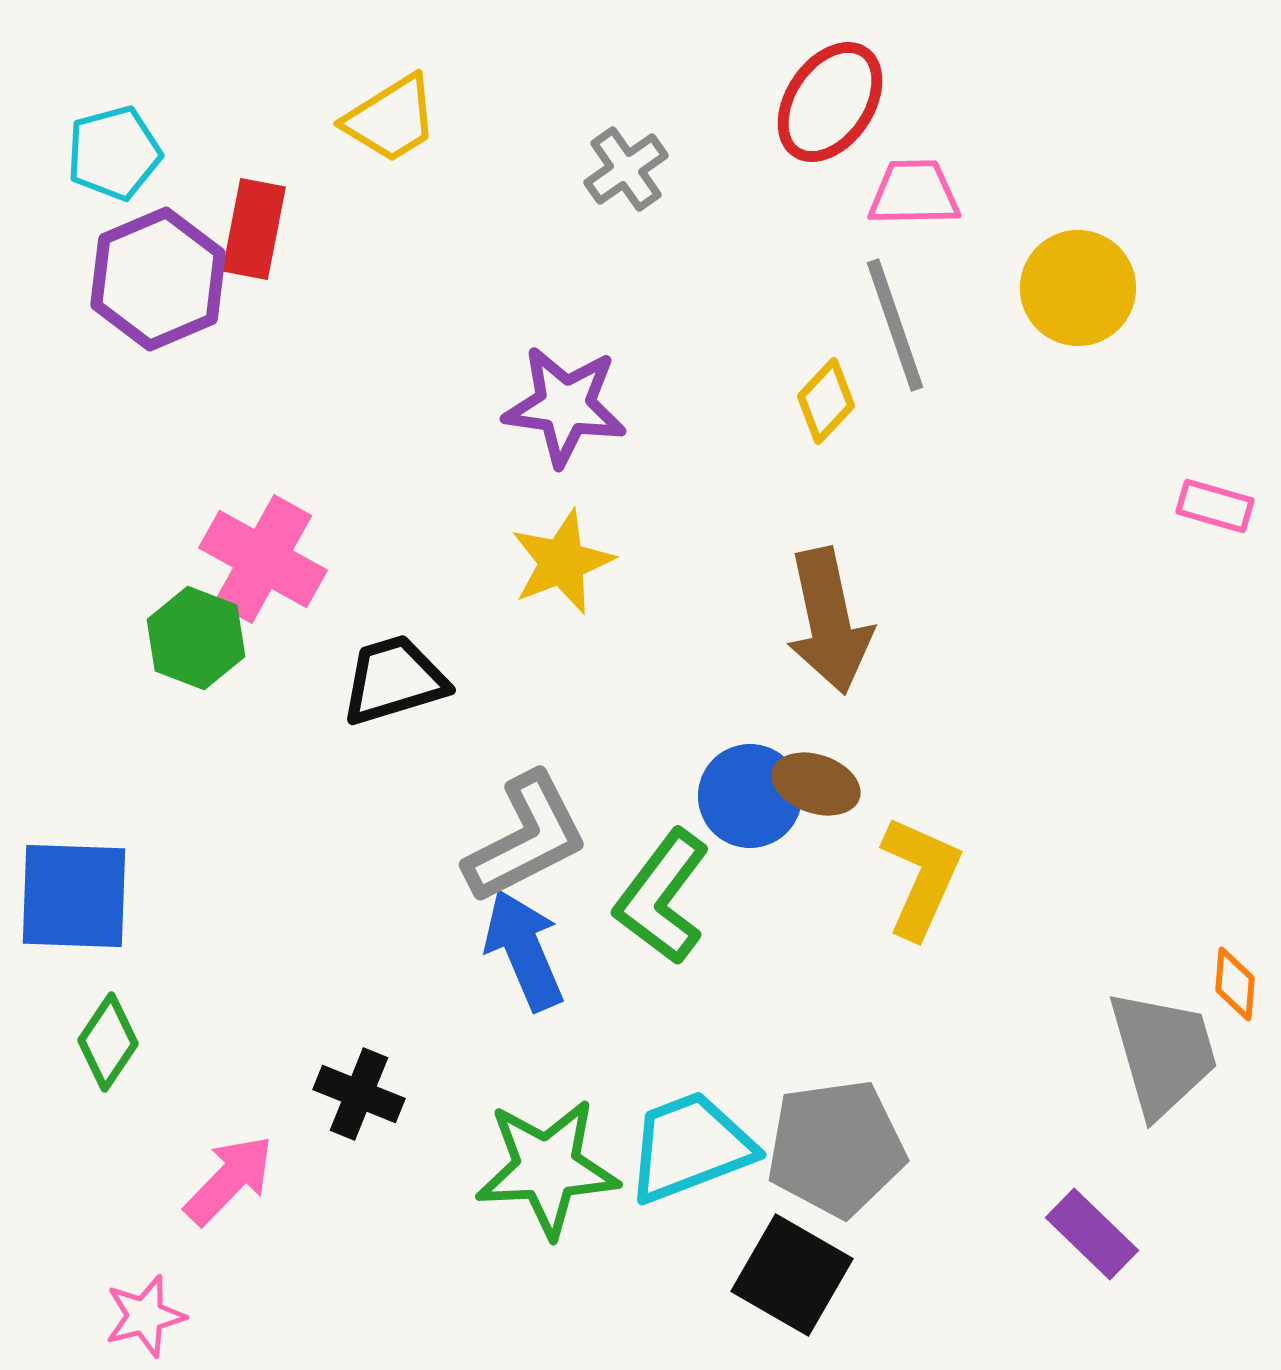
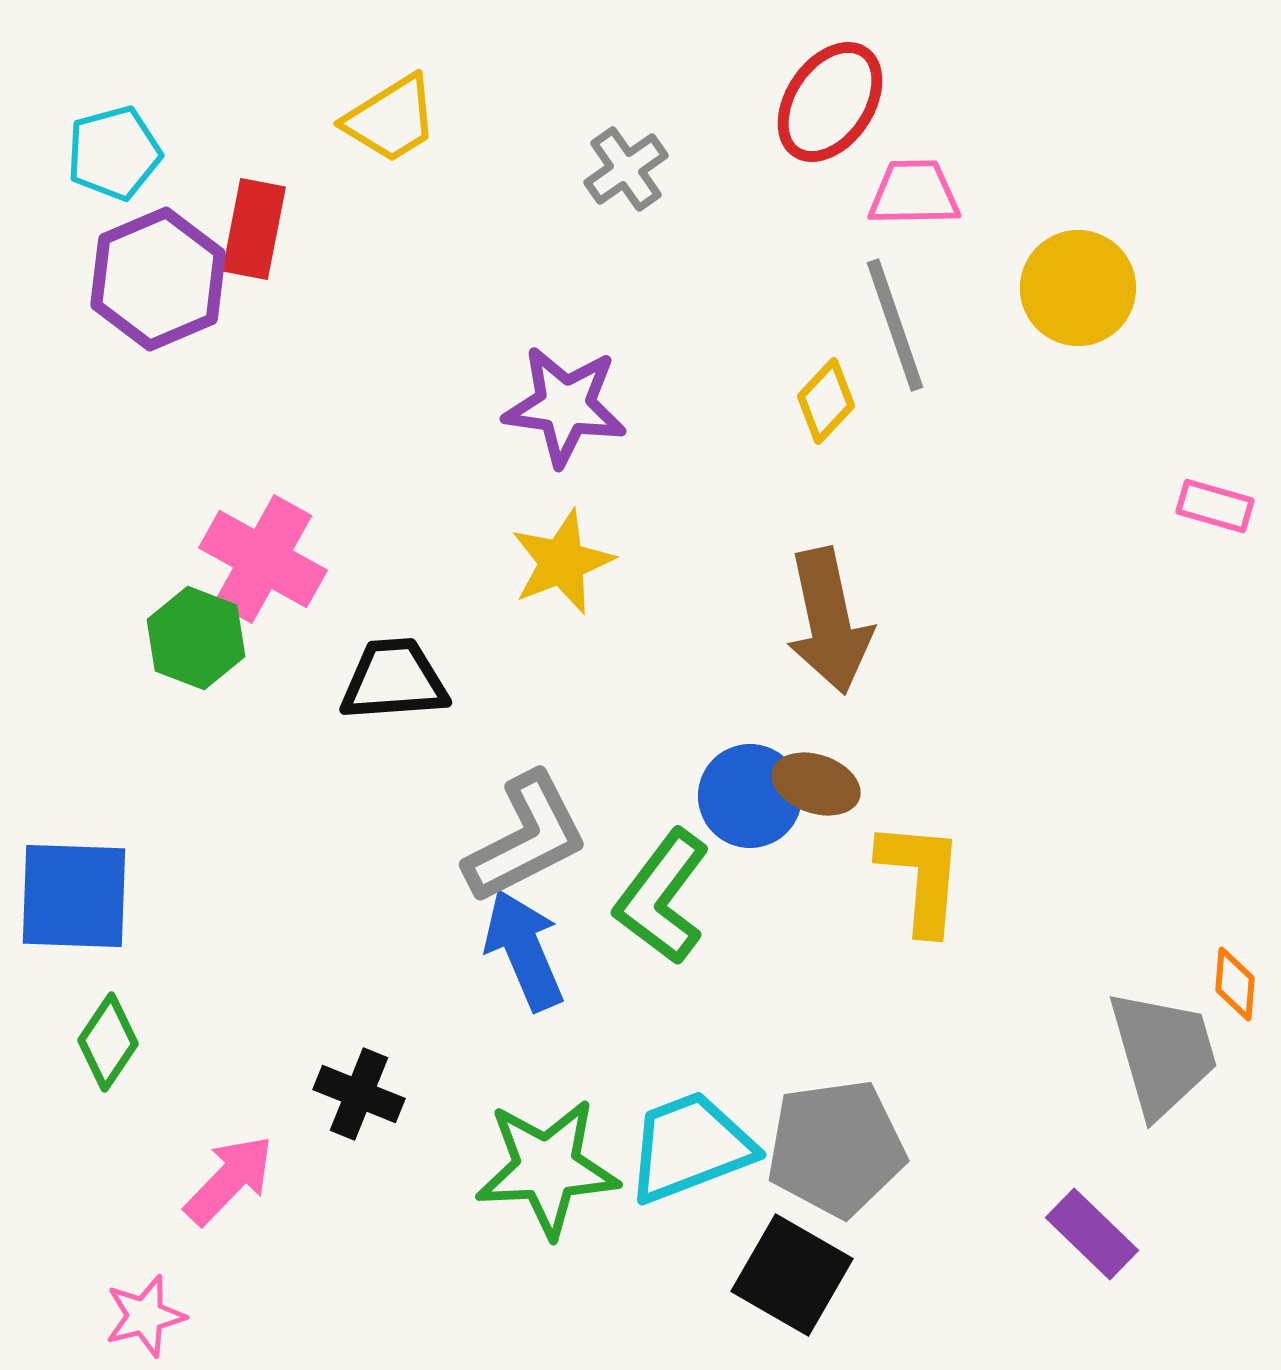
black trapezoid: rotated 13 degrees clockwise
yellow L-shape: rotated 19 degrees counterclockwise
